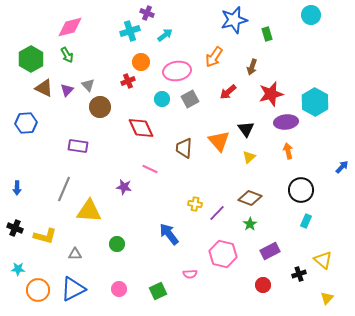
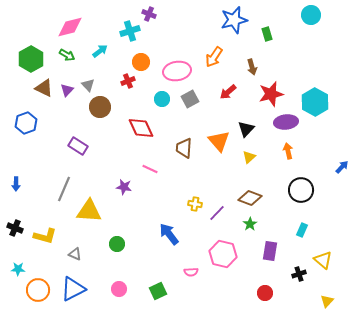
purple cross at (147, 13): moved 2 px right, 1 px down
cyan arrow at (165, 35): moved 65 px left, 16 px down
green arrow at (67, 55): rotated 28 degrees counterclockwise
brown arrow at (252, 67): rotated 35 degrees counterclockwise
blue hexagon at (26, 123): rotated 15 degrees counterclockwise
black triangle at (246, 129): rotated 18 degrees clockwise
purple rectangle at (78, 146): rotated 24 degrees clockwise
blue arrow at (17, 188): moved 1 px left, 4 px up
cyan rectangle at (306, 221): moved 4 px left, 9 px down
purple rectangle at (270, 251): rotated 54 degrees counterclockwise
gray triangle at (75, 254): rotated 24 degrees clockwise
pink semicircle at (190, 274): moved 1 px right, 2 px up
red circle at (263, 285): moved 2 px right, 8 px down
yellow triangle at (327, 298): moved 3 px down
